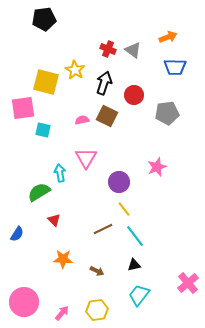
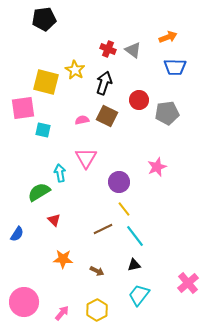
red circle: moved 5 px right, 5 px down
yellow hexagon: rotated 20 degrees counterclockwise
